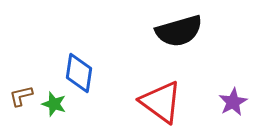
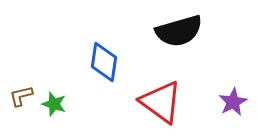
blue diamond: moved 25 px right, 11 px up
